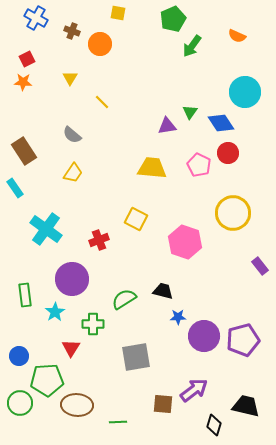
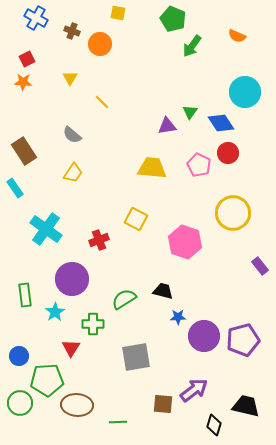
green pentagon at (173, 19): rotated 25 degrees counterclockwise
